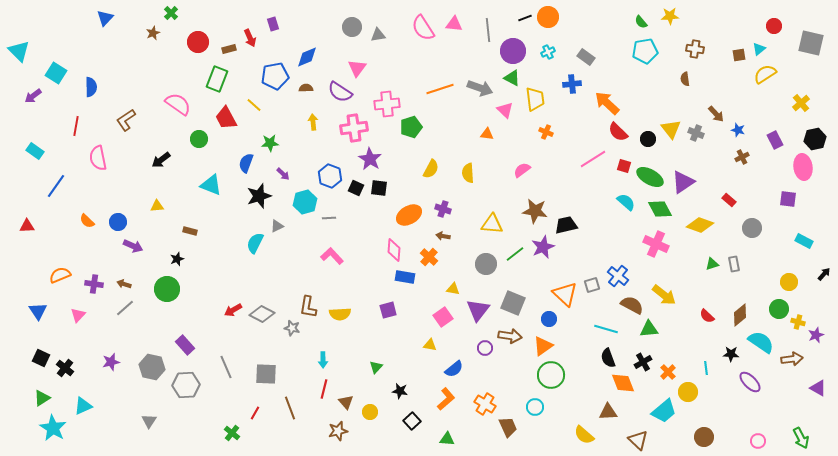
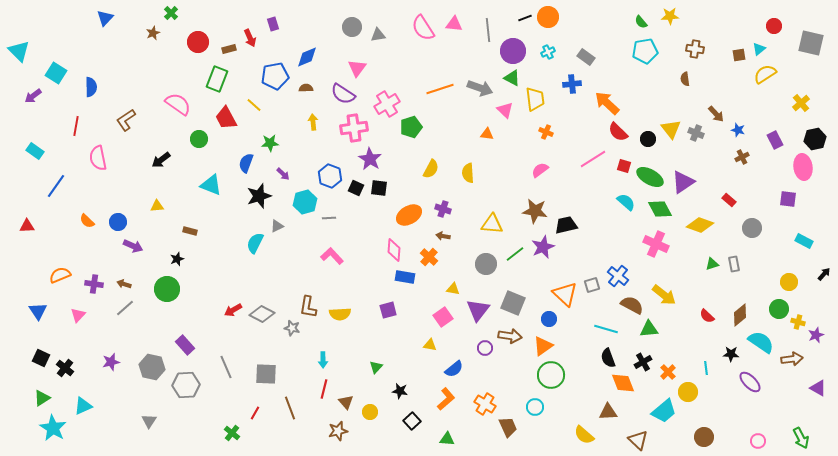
purple semicircle at (340, 92): moved 3 px right, 2 px down
pink cross at (387, 104): rotated 25 degrees counterclockwise
pink semicircle at (522, 170): moved 18 px right
